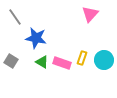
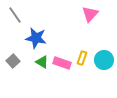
gray line: moved 2 px up
gray square: moved 2 px right; rotated 16 degrees clockwise
